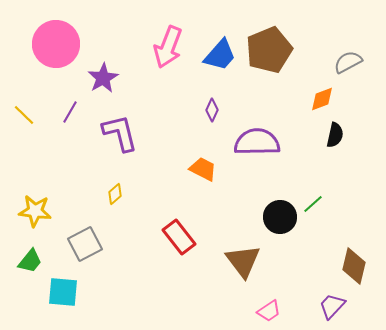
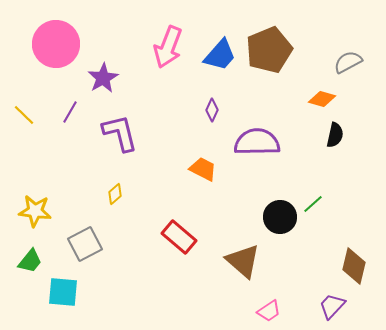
orange diamond: rotated 36 degrees clockwise
red rectangle: rotated 12 degrees counterclockwise
brown triangle: rotated 12 degrees counterclockwise
